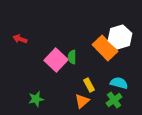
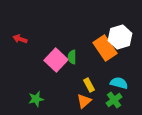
orange rectangle: rotated 10 degrees clockwise
orange triangle: moved 2 px right
